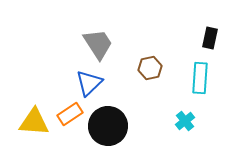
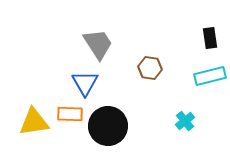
black rectangle: rotated 20 degrees counterclockwise
brown hexagon: rotated 20 degrees clockwise
cyan rectangle: moved 10 px right, 2 px up; rotated 72 degrees clockwise
blue triangle: moved 4 px left; rotated 16 degrees counterclockwise
orange rectangle: rotated 35 degrees clockwise
yellow triangle: rotated 12 degrees counterclockwise
